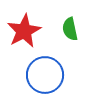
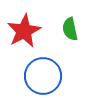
blue circle: moved 2 px left, 1 px down
